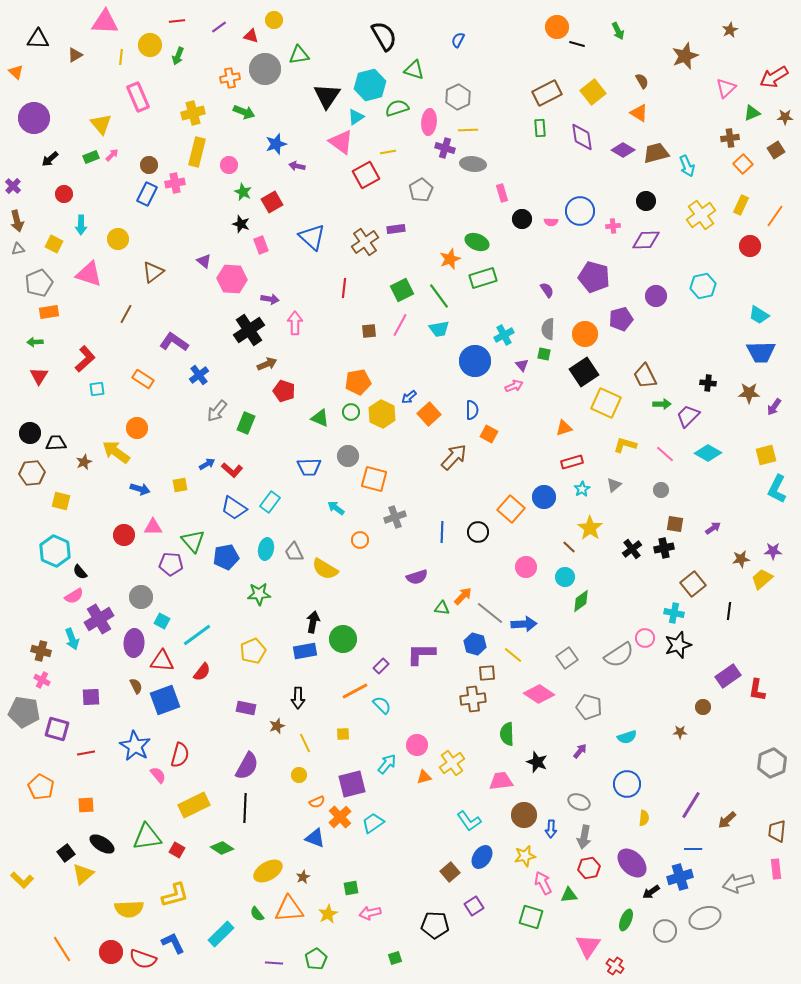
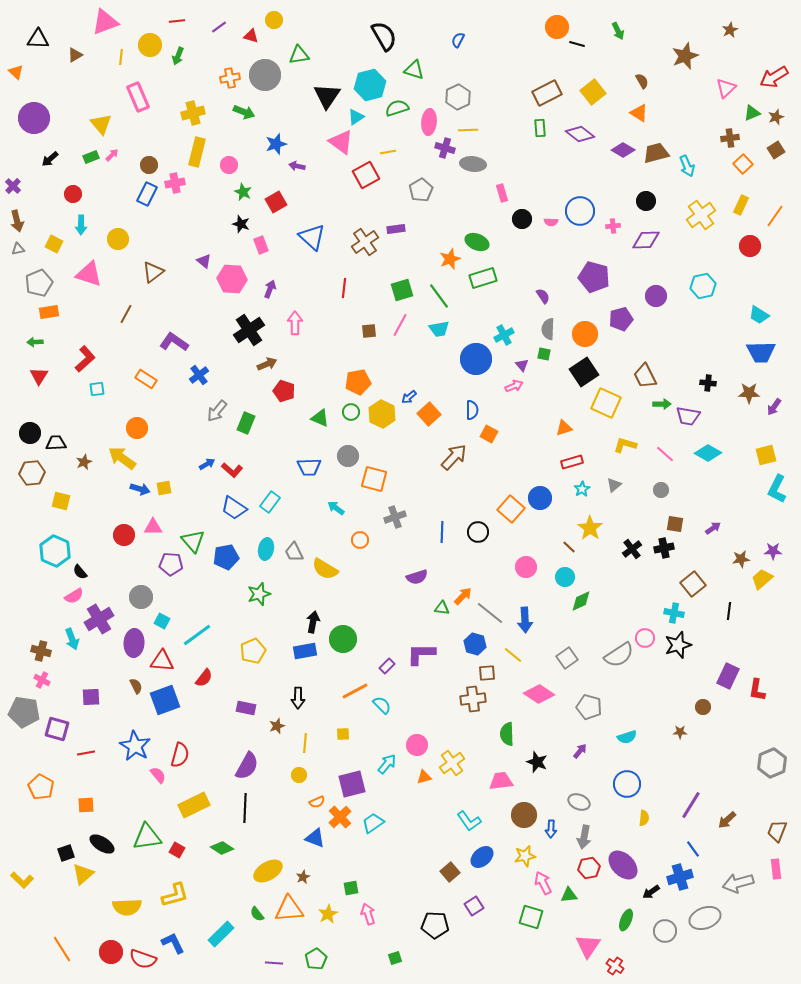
pink triangle at (105, 22): rotated 24 degrees counterclockwise
gray circle at (265, 69): moved 6 px down
brown star at (785, 117): moved 9 px left; rotated 21 degrees counterclockwise
purple diamond at (582, 137): moved 2 px left, 3 px up; rotated 44 degrees counterclockwise
red circle at (64, 194): moved 9 px right
red square at (272, 202): moved 4 px right
green square at (402, 290): rotated 10 degrees clockwise
purple semicircle at (547, 290): moved 4 px left, 6 px down
purple arrow at (270, 299): moved 10 px up; rotated 78 degrees counterclockwise
blue circle at (475, 361): moved 1 px right, 2 px up
orange rectangle at (143, 379): moved 3 px right
purple trapezoid at (688, 416): rotated 125 degrees counterclockwise
yellow arrow at (116, 452): moved 6 px right, 6 px down
yellow square at (180, 485): moved 16 px left, 3 px down
blue circle at (544, 497): moved 4 px left, 1 px down
green star at (259, 594): rotated 15 degrees counterclockwise
green diamond at (581, 601): rotated 10 degrees clockwise
blue arrow at (524, 624): moved 1 px right, 4 px up; rotated 90 degrees clockwise
purple rectangle at (381, 666): moved 6 px right
red semicircle at (202, 672): moved 2 px right, 6 px down
purple rectangle at (728, 676): rotated 30 degrees counterclockwise
yellow line at (305, 743): rotated 30 degrees clockwise
brown trapezoid at (777, 831): rotated 15 degrees clockwise
blue line at (693, 849): rotated 54 degrees clockwise
black square at (66, 853): rotated 18 degrees clockwise
blue ellipse at (482, 857): rotated 15 degrees clockwise
purple ellipse at (632, 863): moved 9 px left, 2 px down
yellow semicircle at (129, 909): moved 2 px left, 2 px up
pink arrow at (370, 913): moved 2 px left, 1 px down; rotated 85 degrees clockwise
